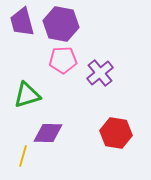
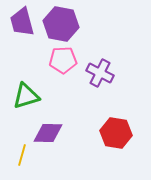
purple cross: rotated 24 degrees counterclockwise
green triangle: moved 1 px left, 1 px down
yellow line: moved 1 px left, 1 px up
